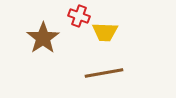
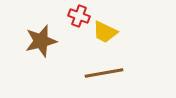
yellow trapezoid: rotated 24 degrees clockwise
brown star: moved 2 px left, 3 px down; rotated 20 degrees clockwise
